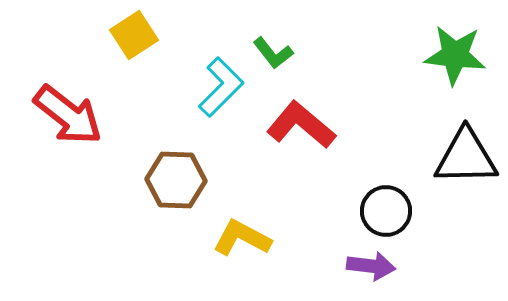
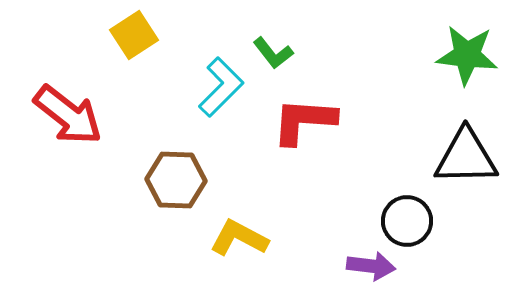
green star: moved 12 px right
red L-shape: moved 3 px right, 4 px up; rotated 36 degrees counterclockwise
black circle: moved 21 px right, 10 px down
yellow L-shape: moved 3 px left
